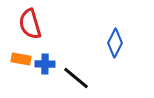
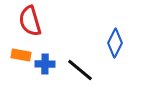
red semicircle: moved 3 px up
orange rectangle: moved 4 px up
black line: moved 4 px right, 8 px up
